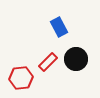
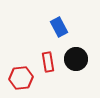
red rectangle: rotated 54 degrees counterclockwise
